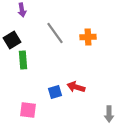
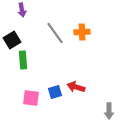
orange cross: moved 6 px left, 5 px up
pink square: moved 3 px right, 12 px up
gray arrow: moved 3 px up
